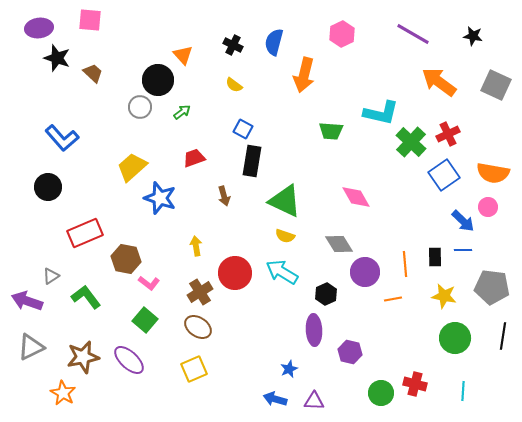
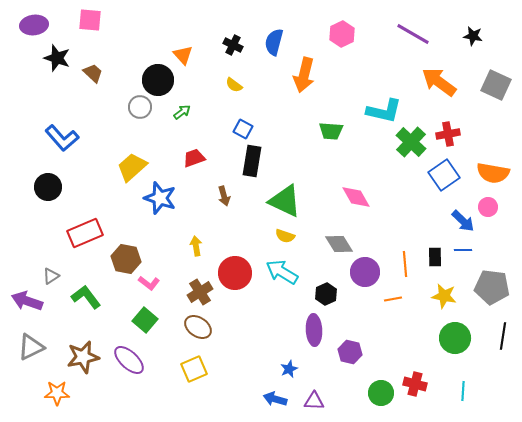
purple ellipse at (39, 28): moved 5 px left, 3 px up
cyan L-shape at (381, 113): moved 3 px right, 2 px up
red cross at (448, 134): rotated 15 degrees clockwise
orange star at (63, 393): moved 6 px left; rotated 30 degrees counterclockwise
